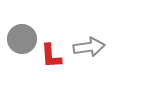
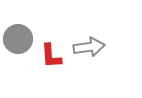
gray circle: moved 4 px left
